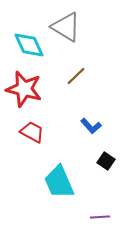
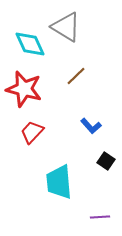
cyan diamond: moved 1 px right, 1 px up
red trapezoid: rotated 75 degrees counterclockwise
cyan trapezoid: rotated 18 degrees clockwise
